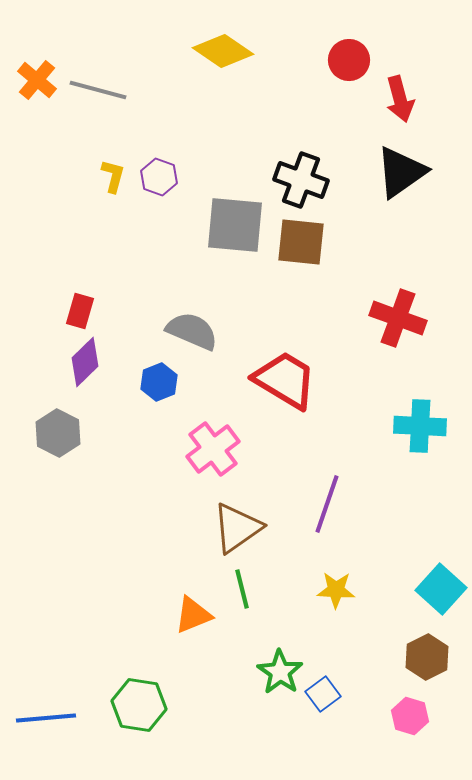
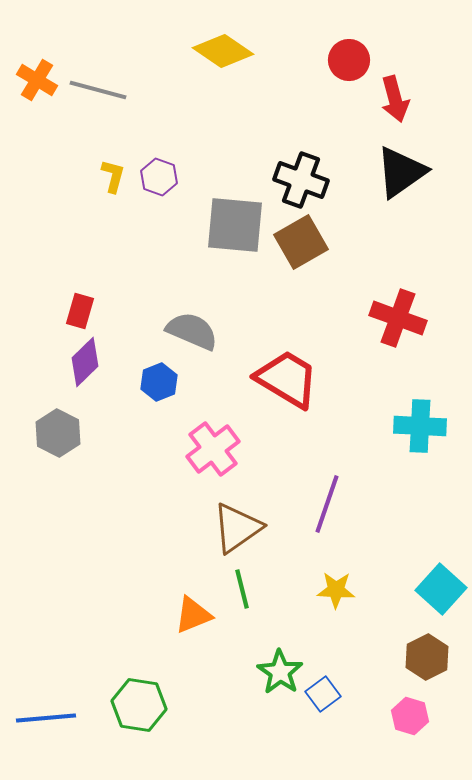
orange cross: rotated 9 degrees counterclockwise
red arrow: moved 5 px left
brown square: rotated 36 degrees counterclockwise
red trapezoid: moved 2 px right, 1 px up
